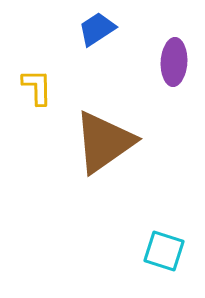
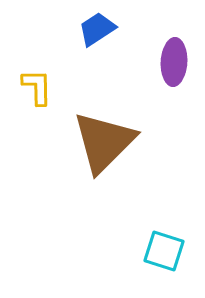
brown triangle: rotated 10 degrees counterclockwise
